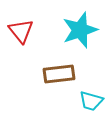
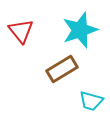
brown rectangle: moved 3 px right, 5 px up; rotated 24 degrees counterclockwise
